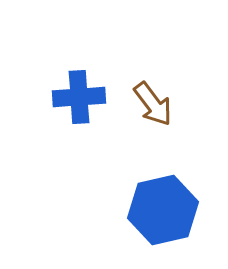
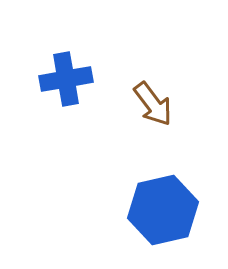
blue cross: moved 13 px left, 18 px up; rotated 6 degrees counterclockwise
